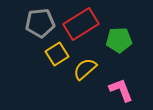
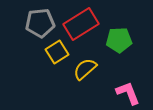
yellow square: moved 2 px up
pink L-shape: moved 7 px right, 3 px down
